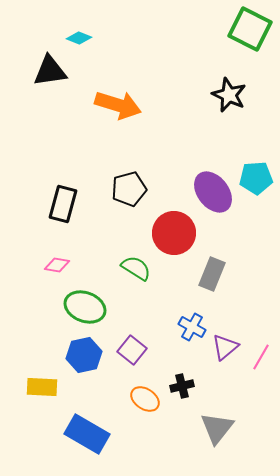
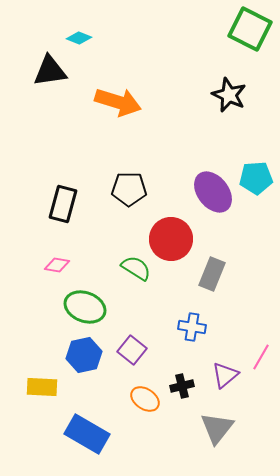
orange arrow: moved 3 px up
black pentagon: rotated 16 degrees clockwise
red circle: moved 3 px left, 6 px down
blue cross: rotated 20 degrees counterclockwise
purple triangle: moved 28 px down
